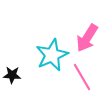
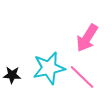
cyan star: moved 3 px left, 13 px down; rotated 12 degrees clockwise
pink line: rotated 16 degrees counterclockwise
